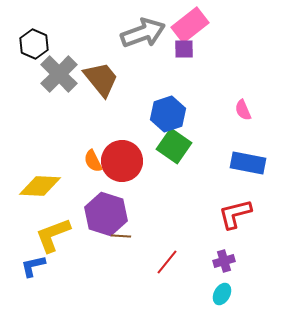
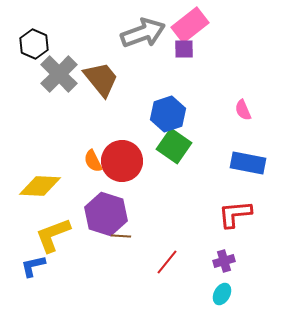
red L-shape: rotated 9 degrees clockwise
